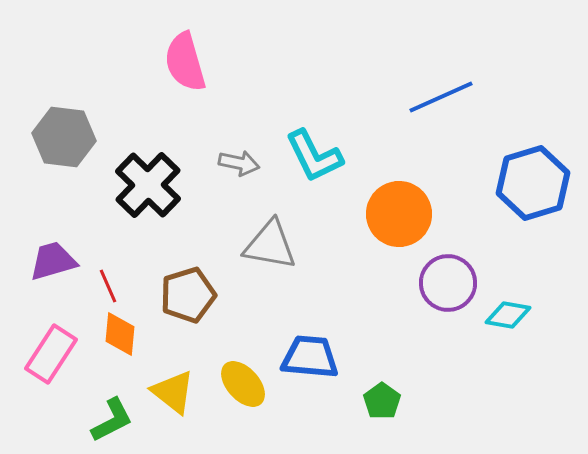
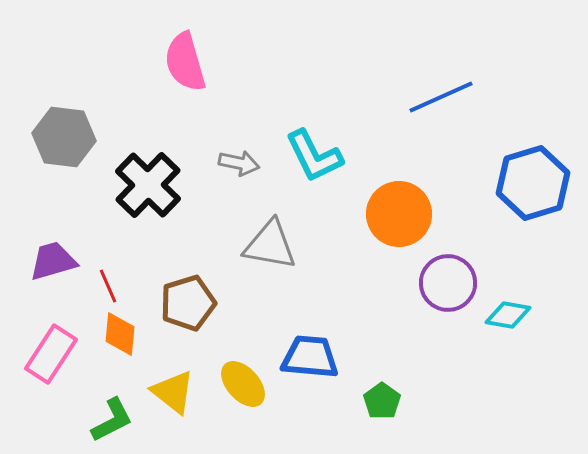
brown pentagon: moved 8 px down
